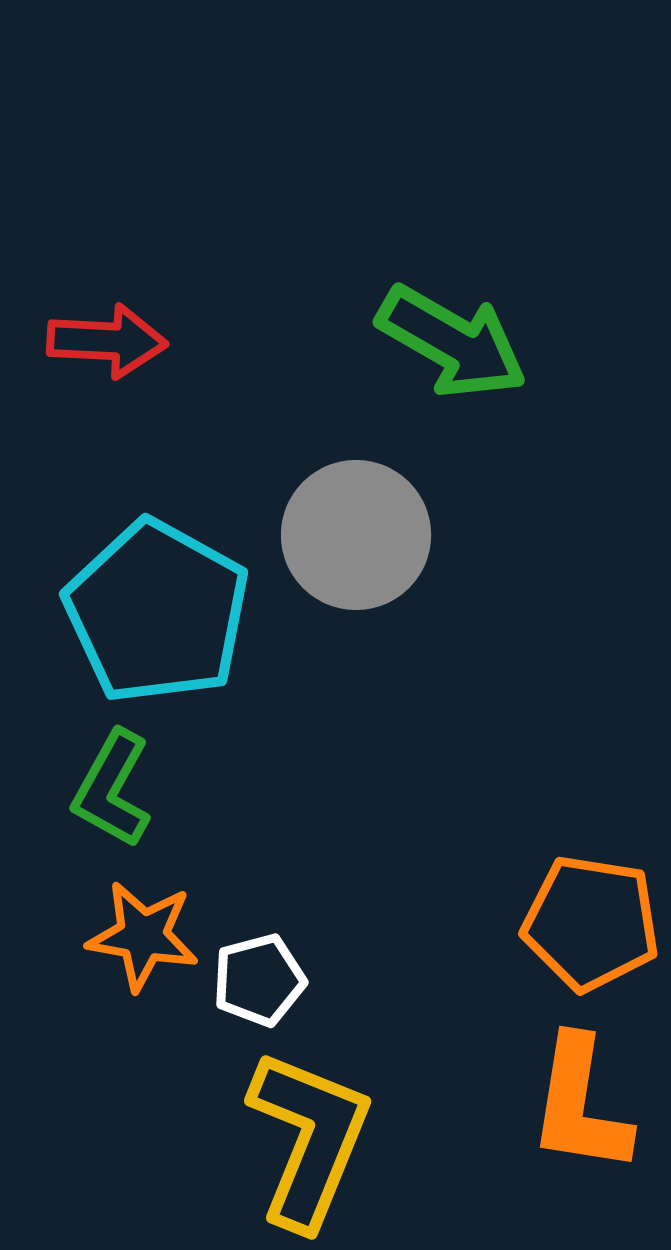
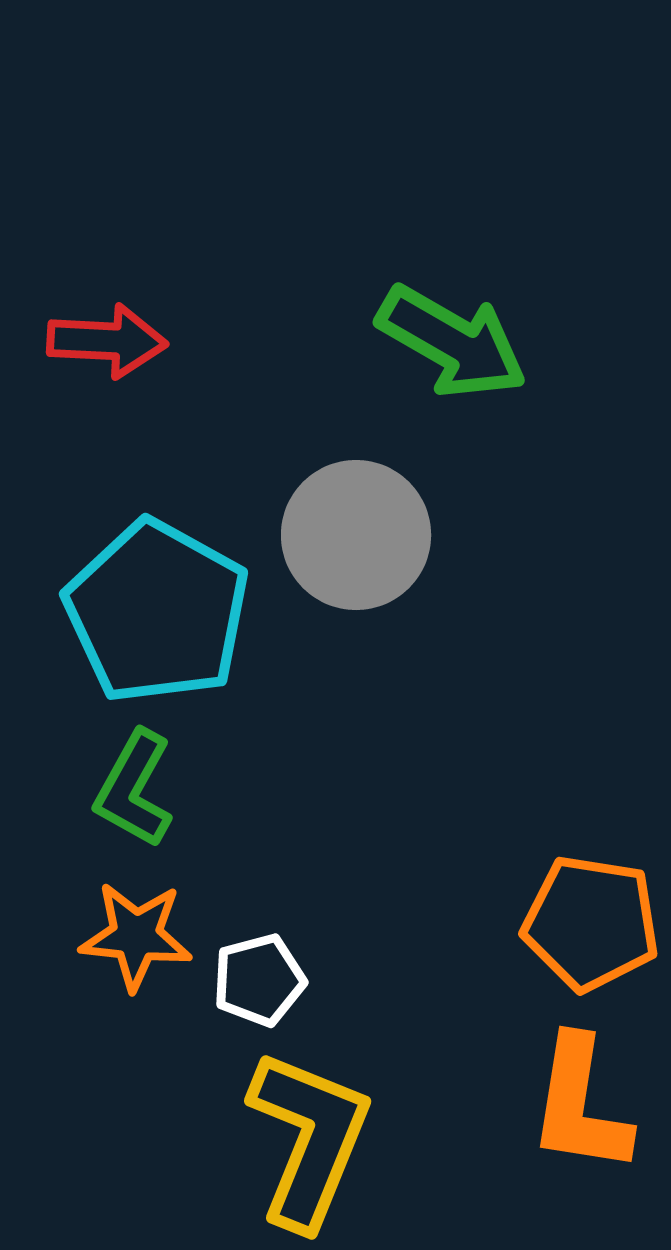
green L-shape: moved 22 px right
orange star: moved 7 px left; rotated 4 degrees counterclockwise
